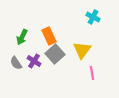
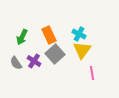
cyan cross: moved 14 px left, 17 px down
orange rectangle: moved 1 px up
